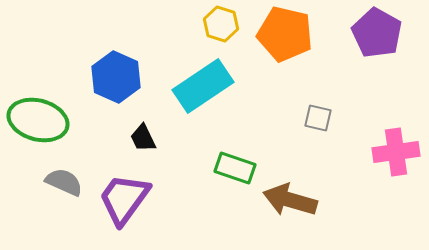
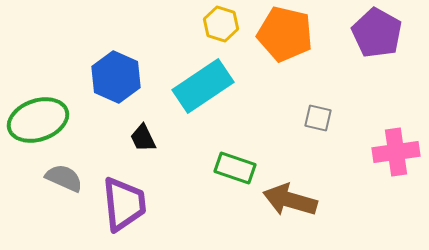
green ellipse: rotated 34 degrees counterclockwise
gray semicircle: moved 4 px up
purple trapezoid: moved 5 px down; rotated 138 degrees clockwise
